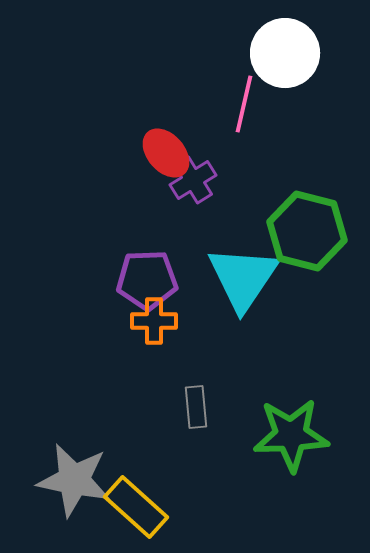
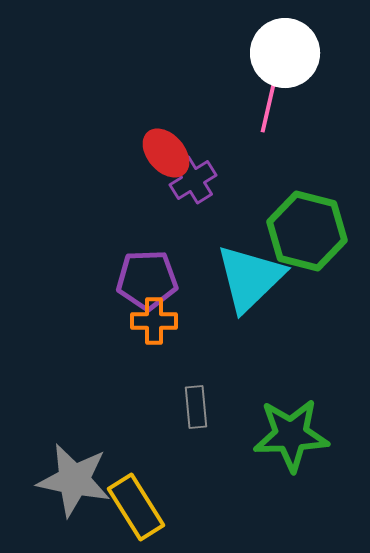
pink line: moved 25 px right
cyan triangle: moved 7 px right; rotated 12 degrees clockwise
yellow rectangle: rotated 16 degrees clockwise
